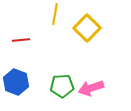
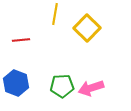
blue hexagon: moved 1 px down
